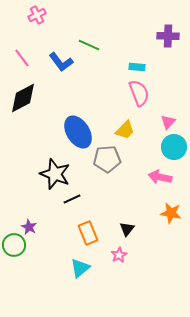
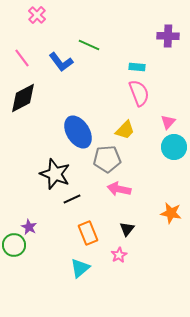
pink cross: rotated 18 degrees counterclockwise
pink arrow: moved 41 px left, 12 px down
